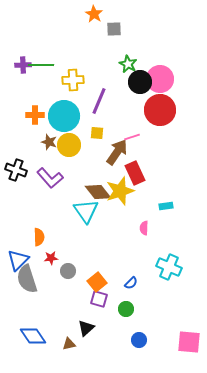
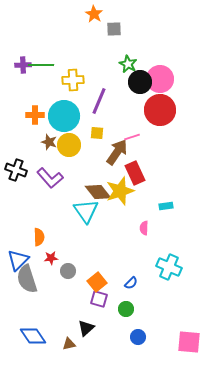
blue circle: moved 1 px left, 3 px up
